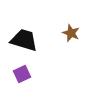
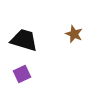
brown star: moved 3 px right, 1 px down
